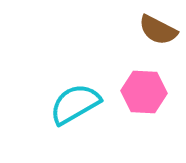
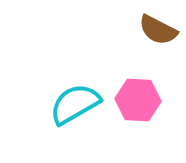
pink hexagon: moved 6 px left, 8 px down
